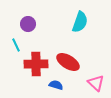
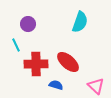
red ellipse: rotated 10 degrees clockwise
pink triangle: moved 3 px down
